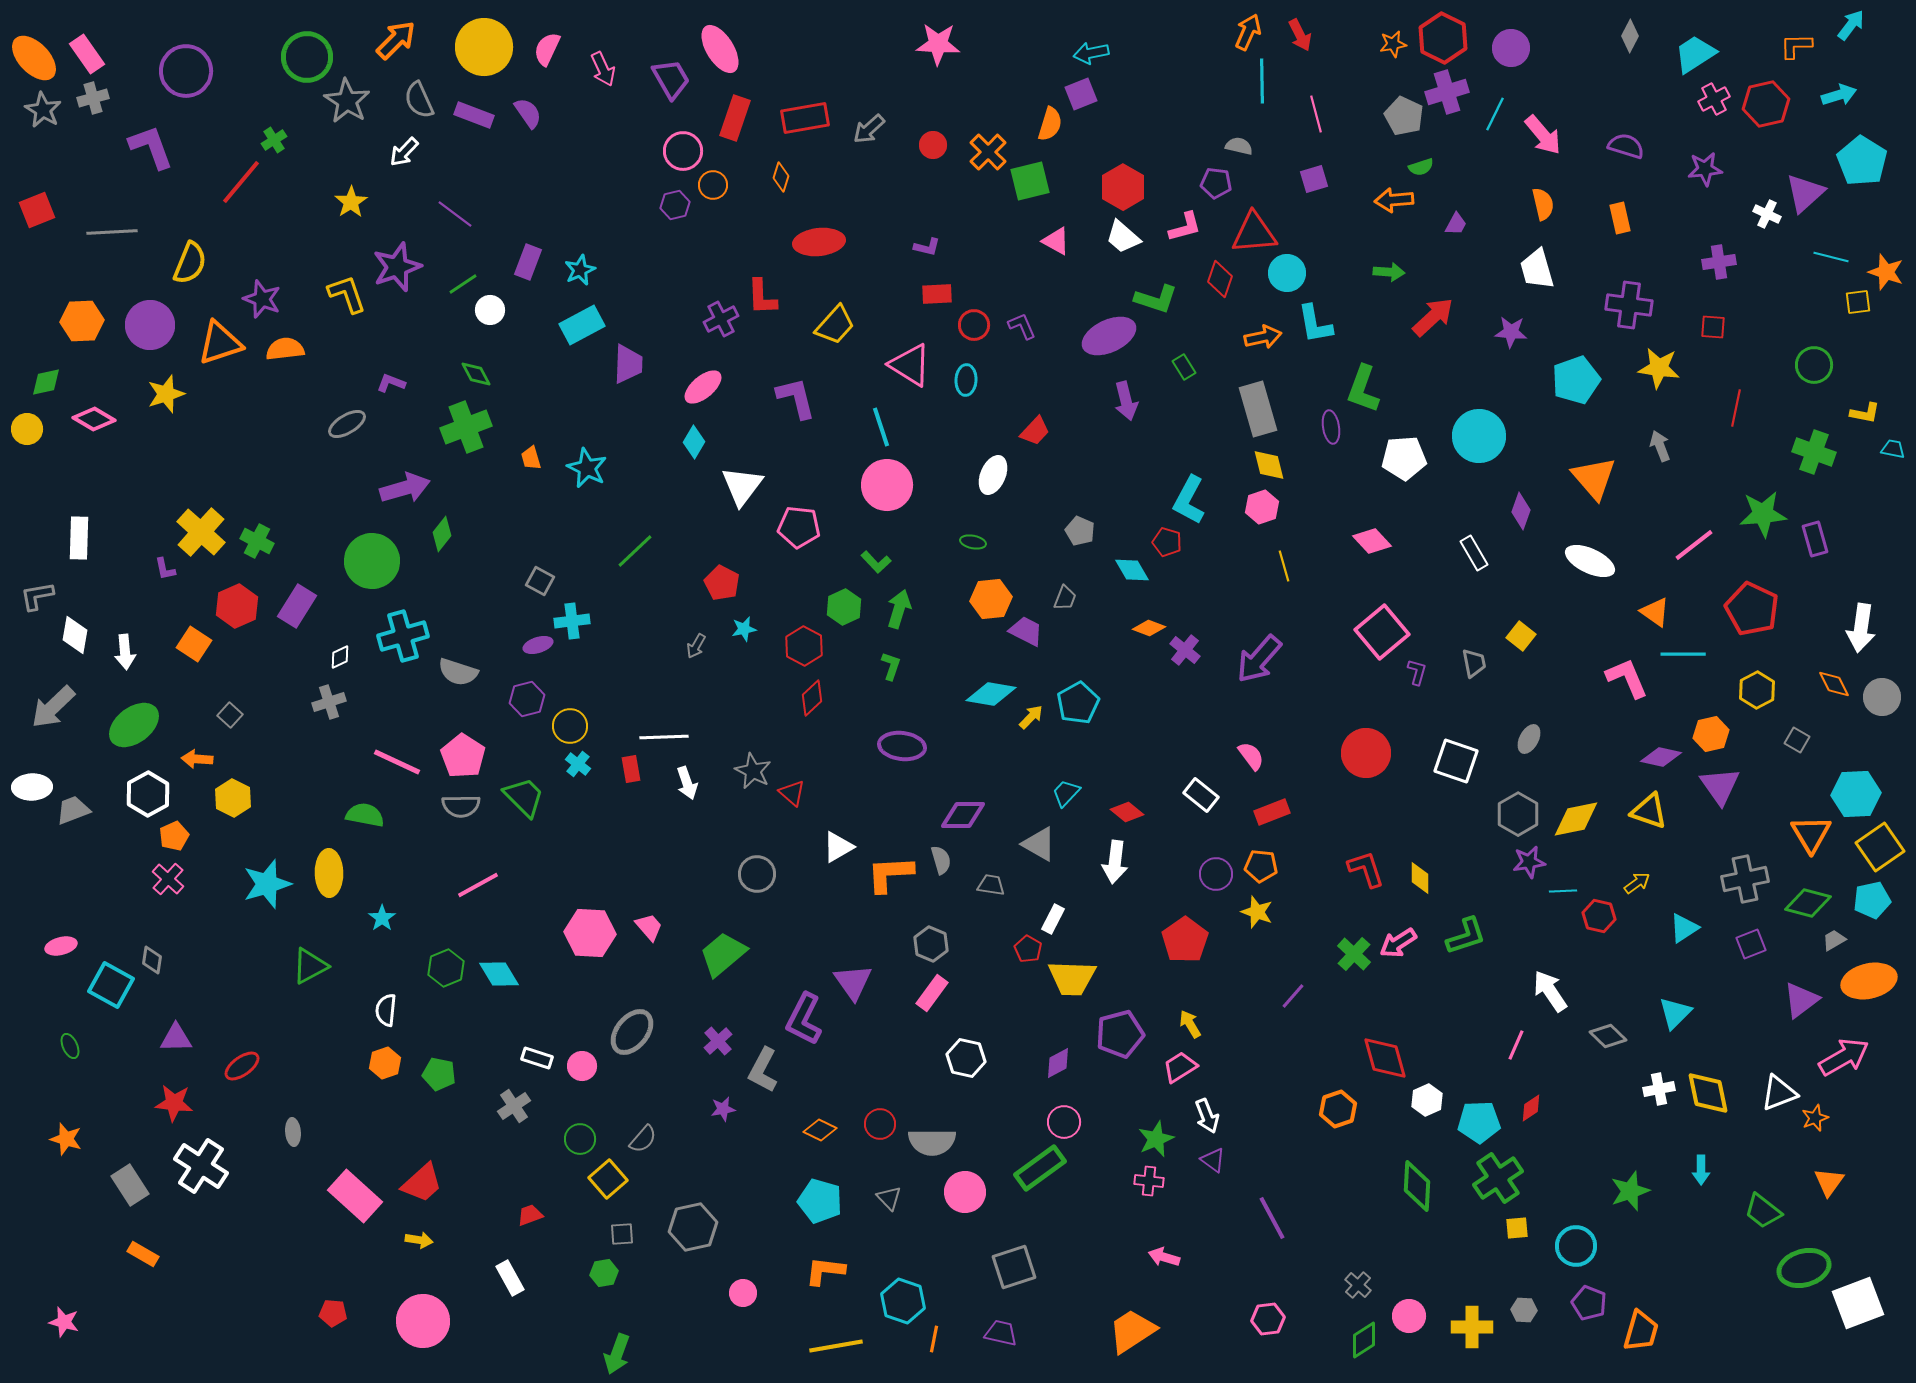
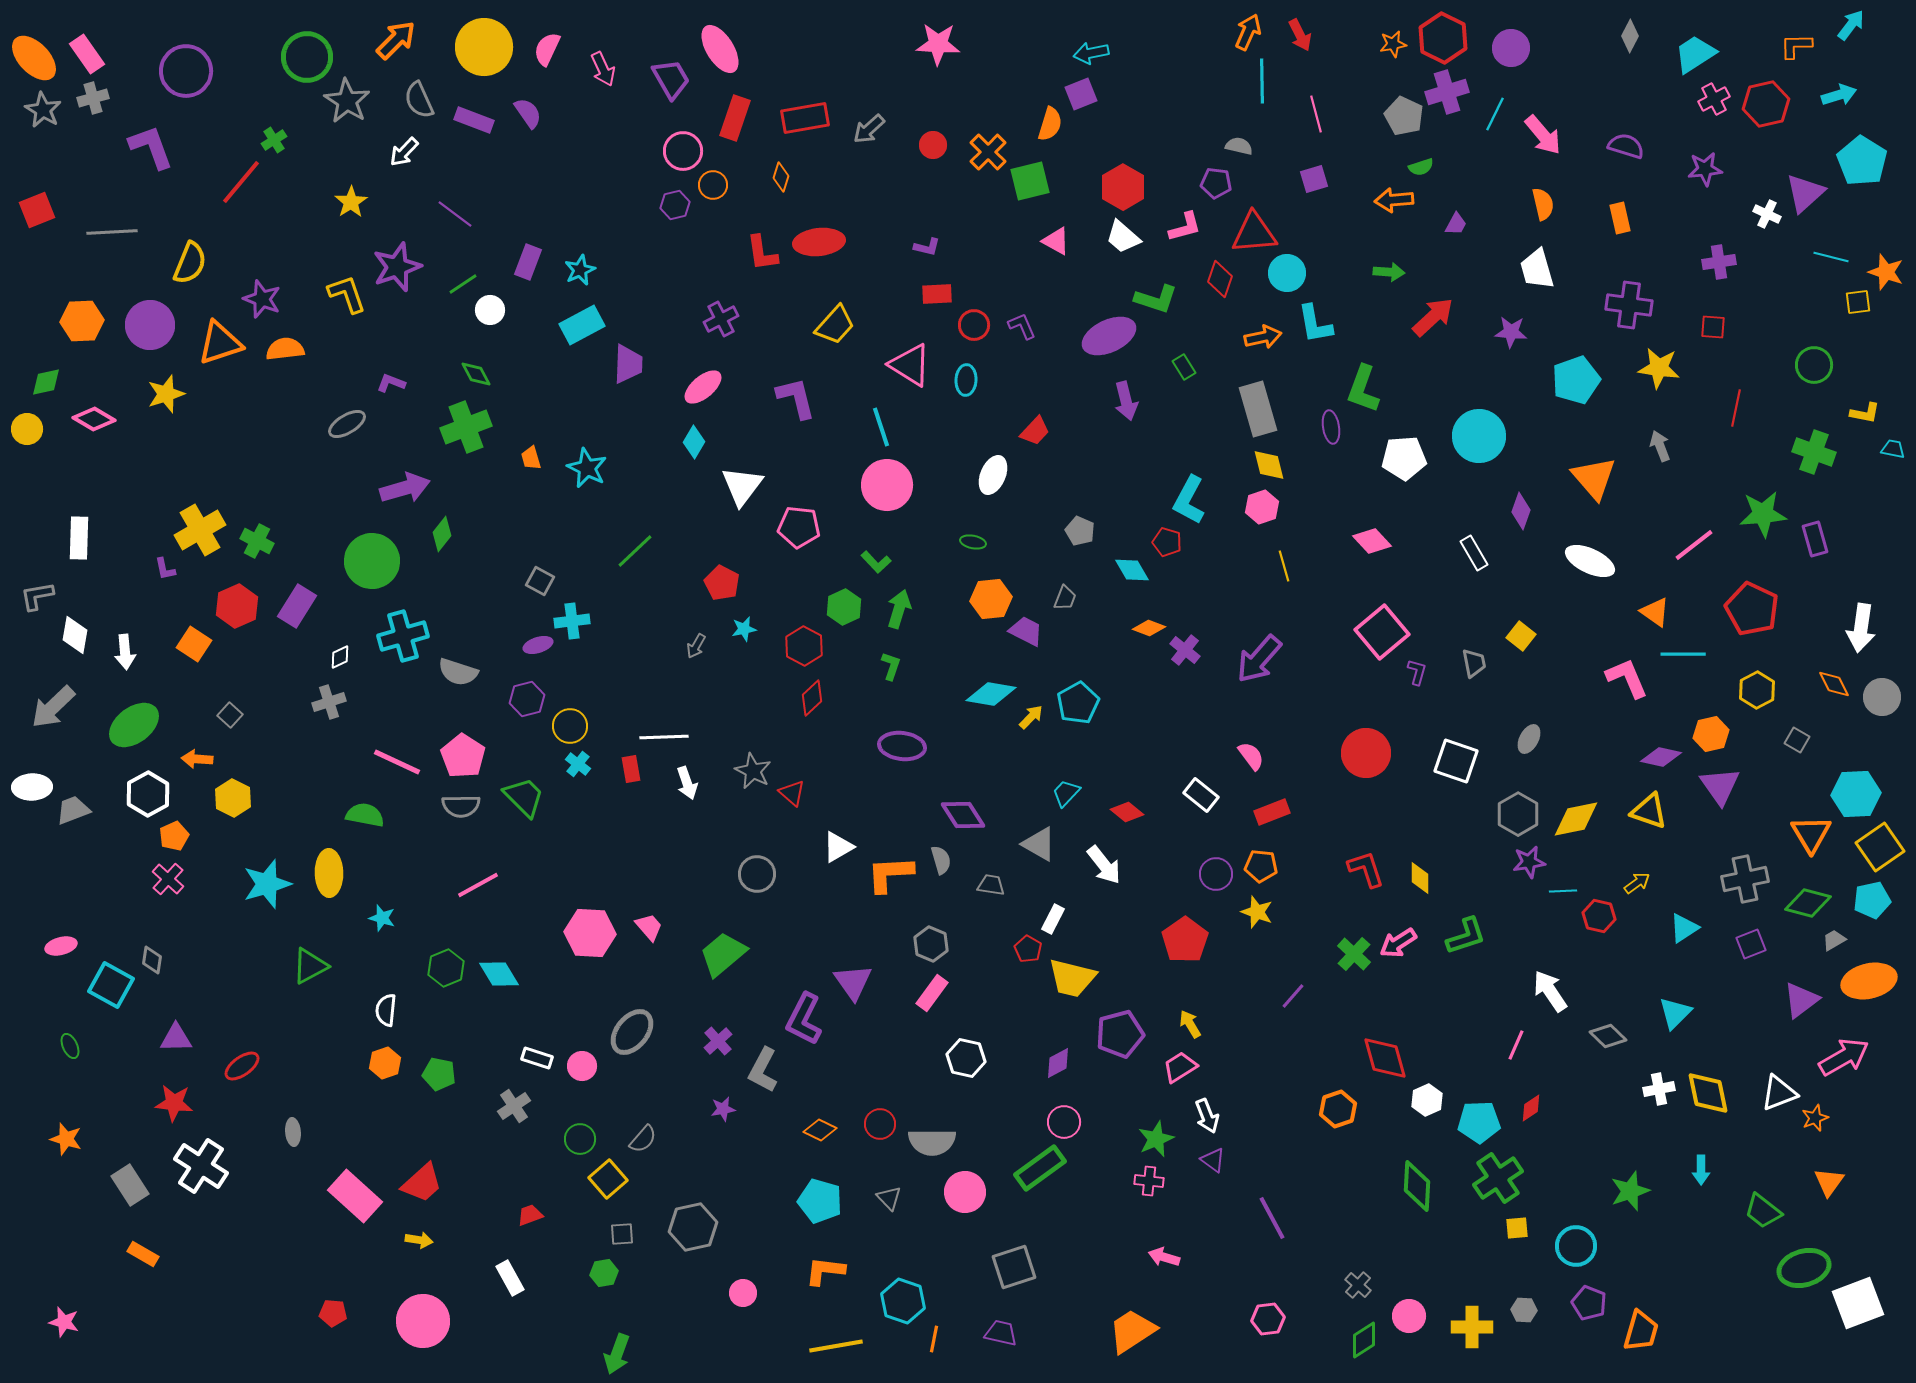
purple rectangle at (474, 115): moved 5 px down
red L-shape at (762, 297): moved 44 px up; rotated 6 degrees counterclockwise
yellow cross at (201, 532): moved 1 px left, 2 px up; rotated 18 degrees clockwise
purple diamond at (963, 815): rotated 57 degrees clockwise
white arrow at (1115, 862): moved 11 px left, 3 px down; rotated 45 degrees counterclockwise
cyan star at (382, 918): rotated 20 degrees counterclockwise
yellow trapezoid at (1072, 978): rotated 12 degrees clockwise
